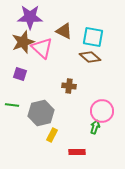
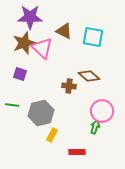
brown star: moved 1 px right, 1 px down
brown diamond: moved 1 px left, 19 px down
